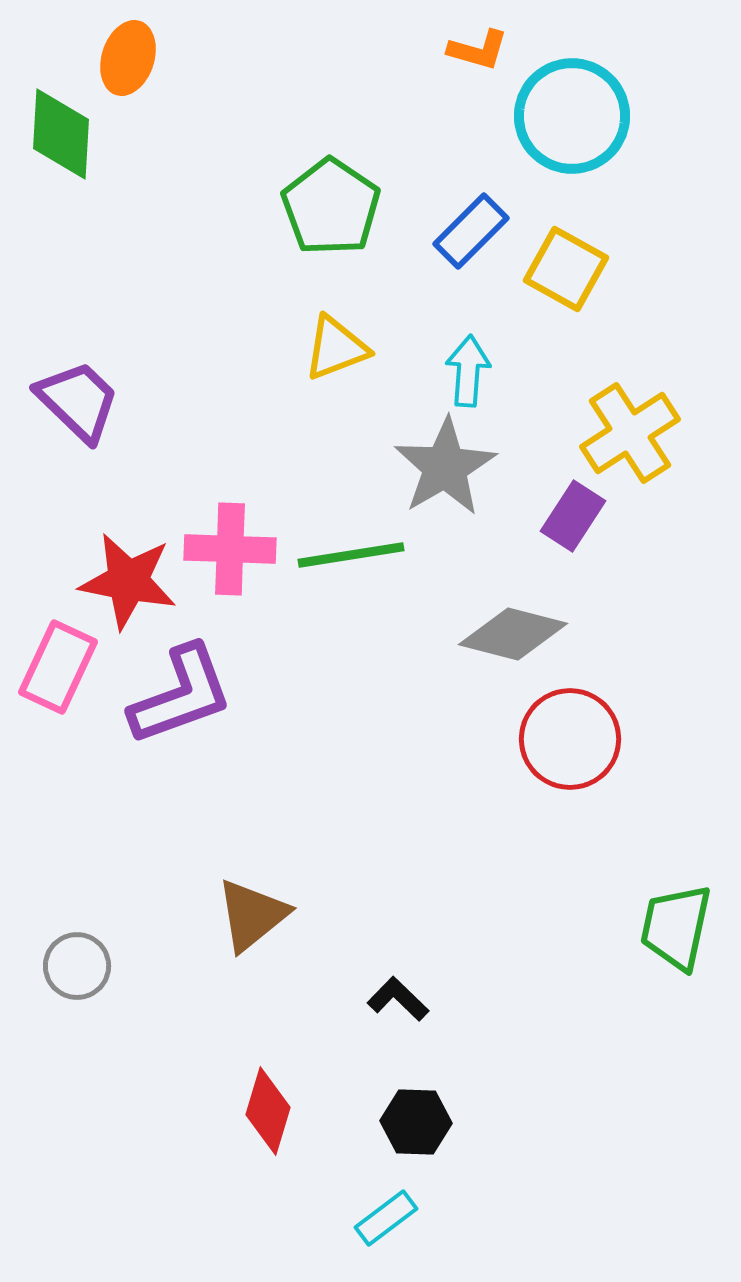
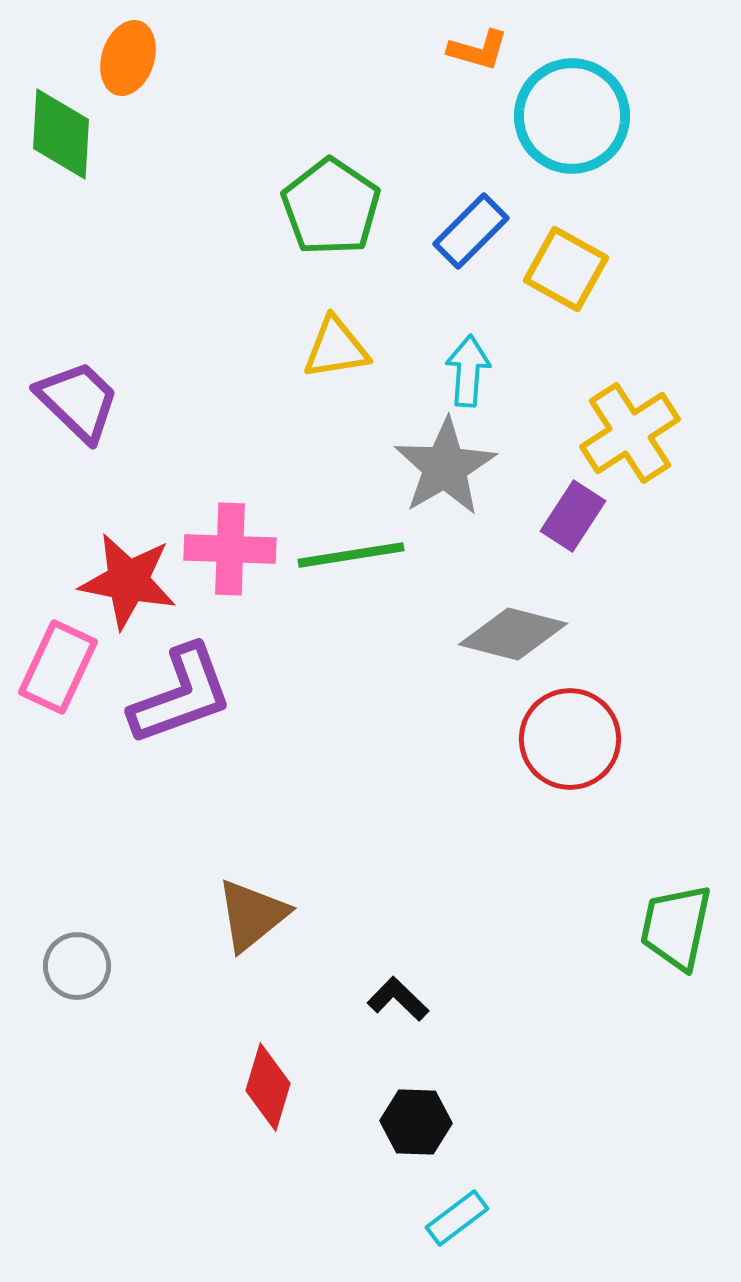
yellow triangle: rotated 12 degrees clockwise
red diamond: moved 24 px up
cyan rectangle: moved 71 px right
